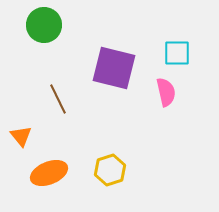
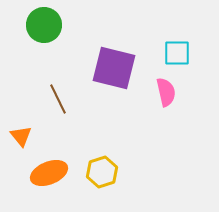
yellow hexagon: moved 8 px left, 2 px down
